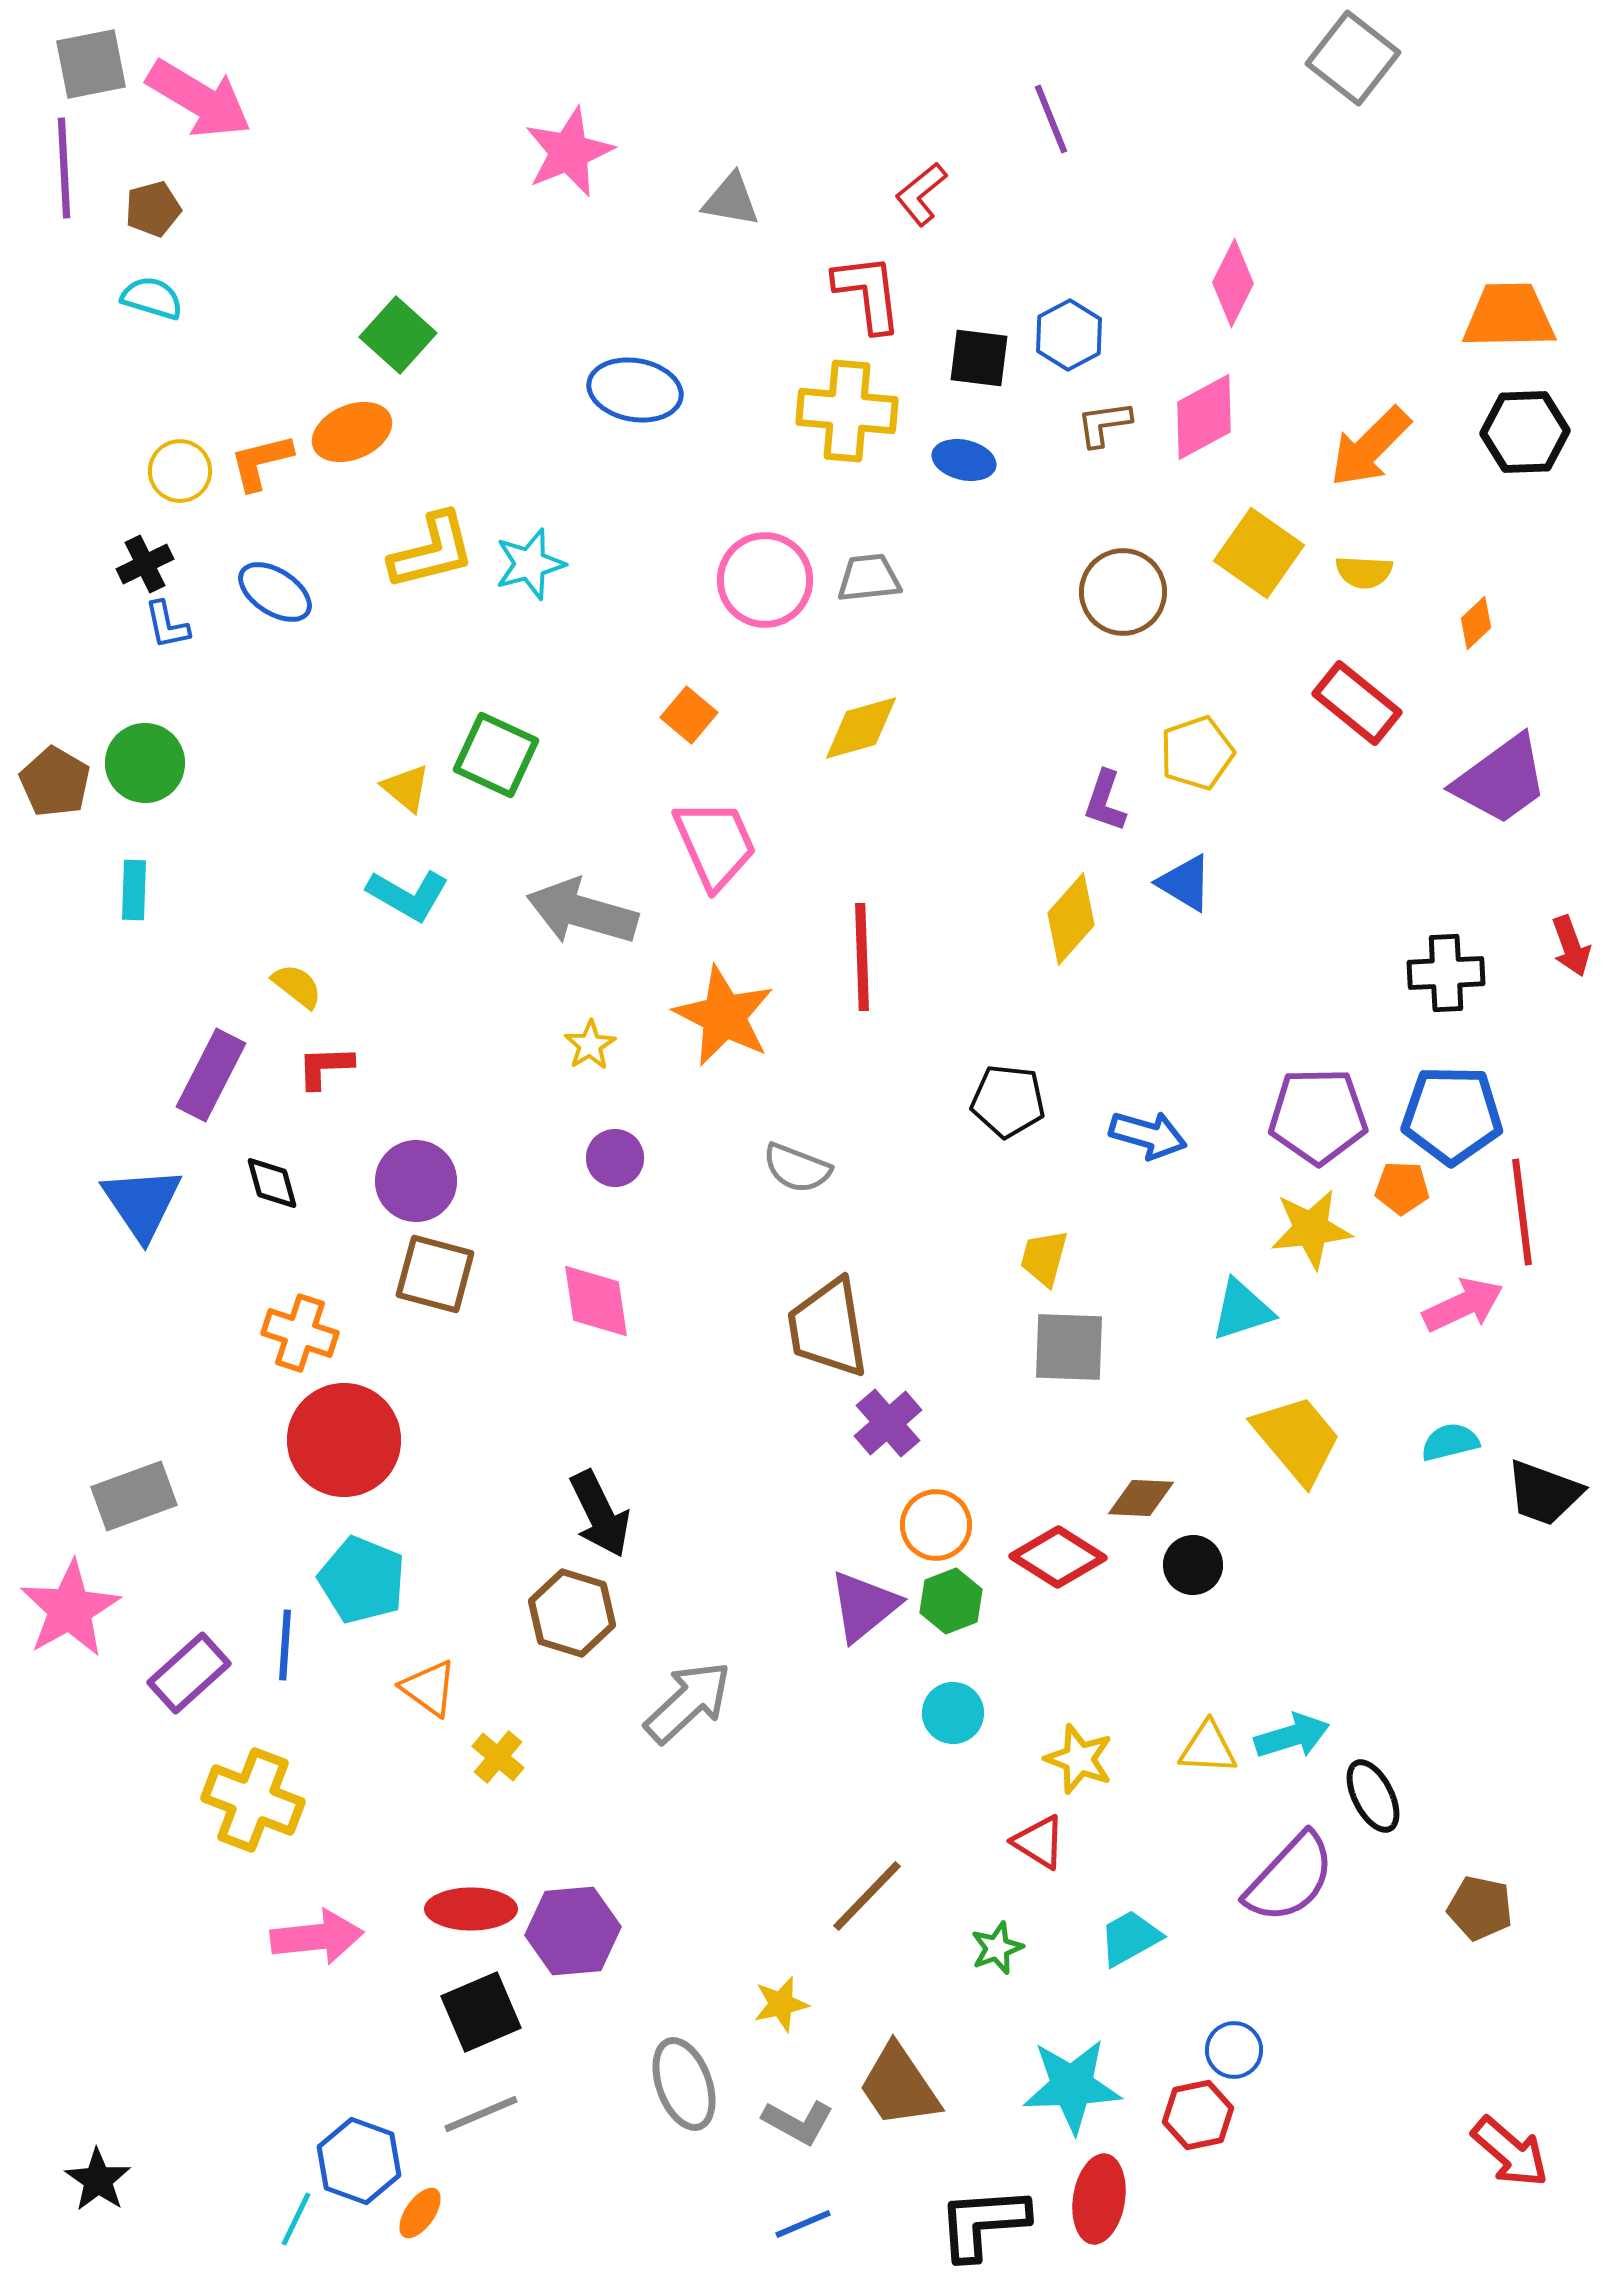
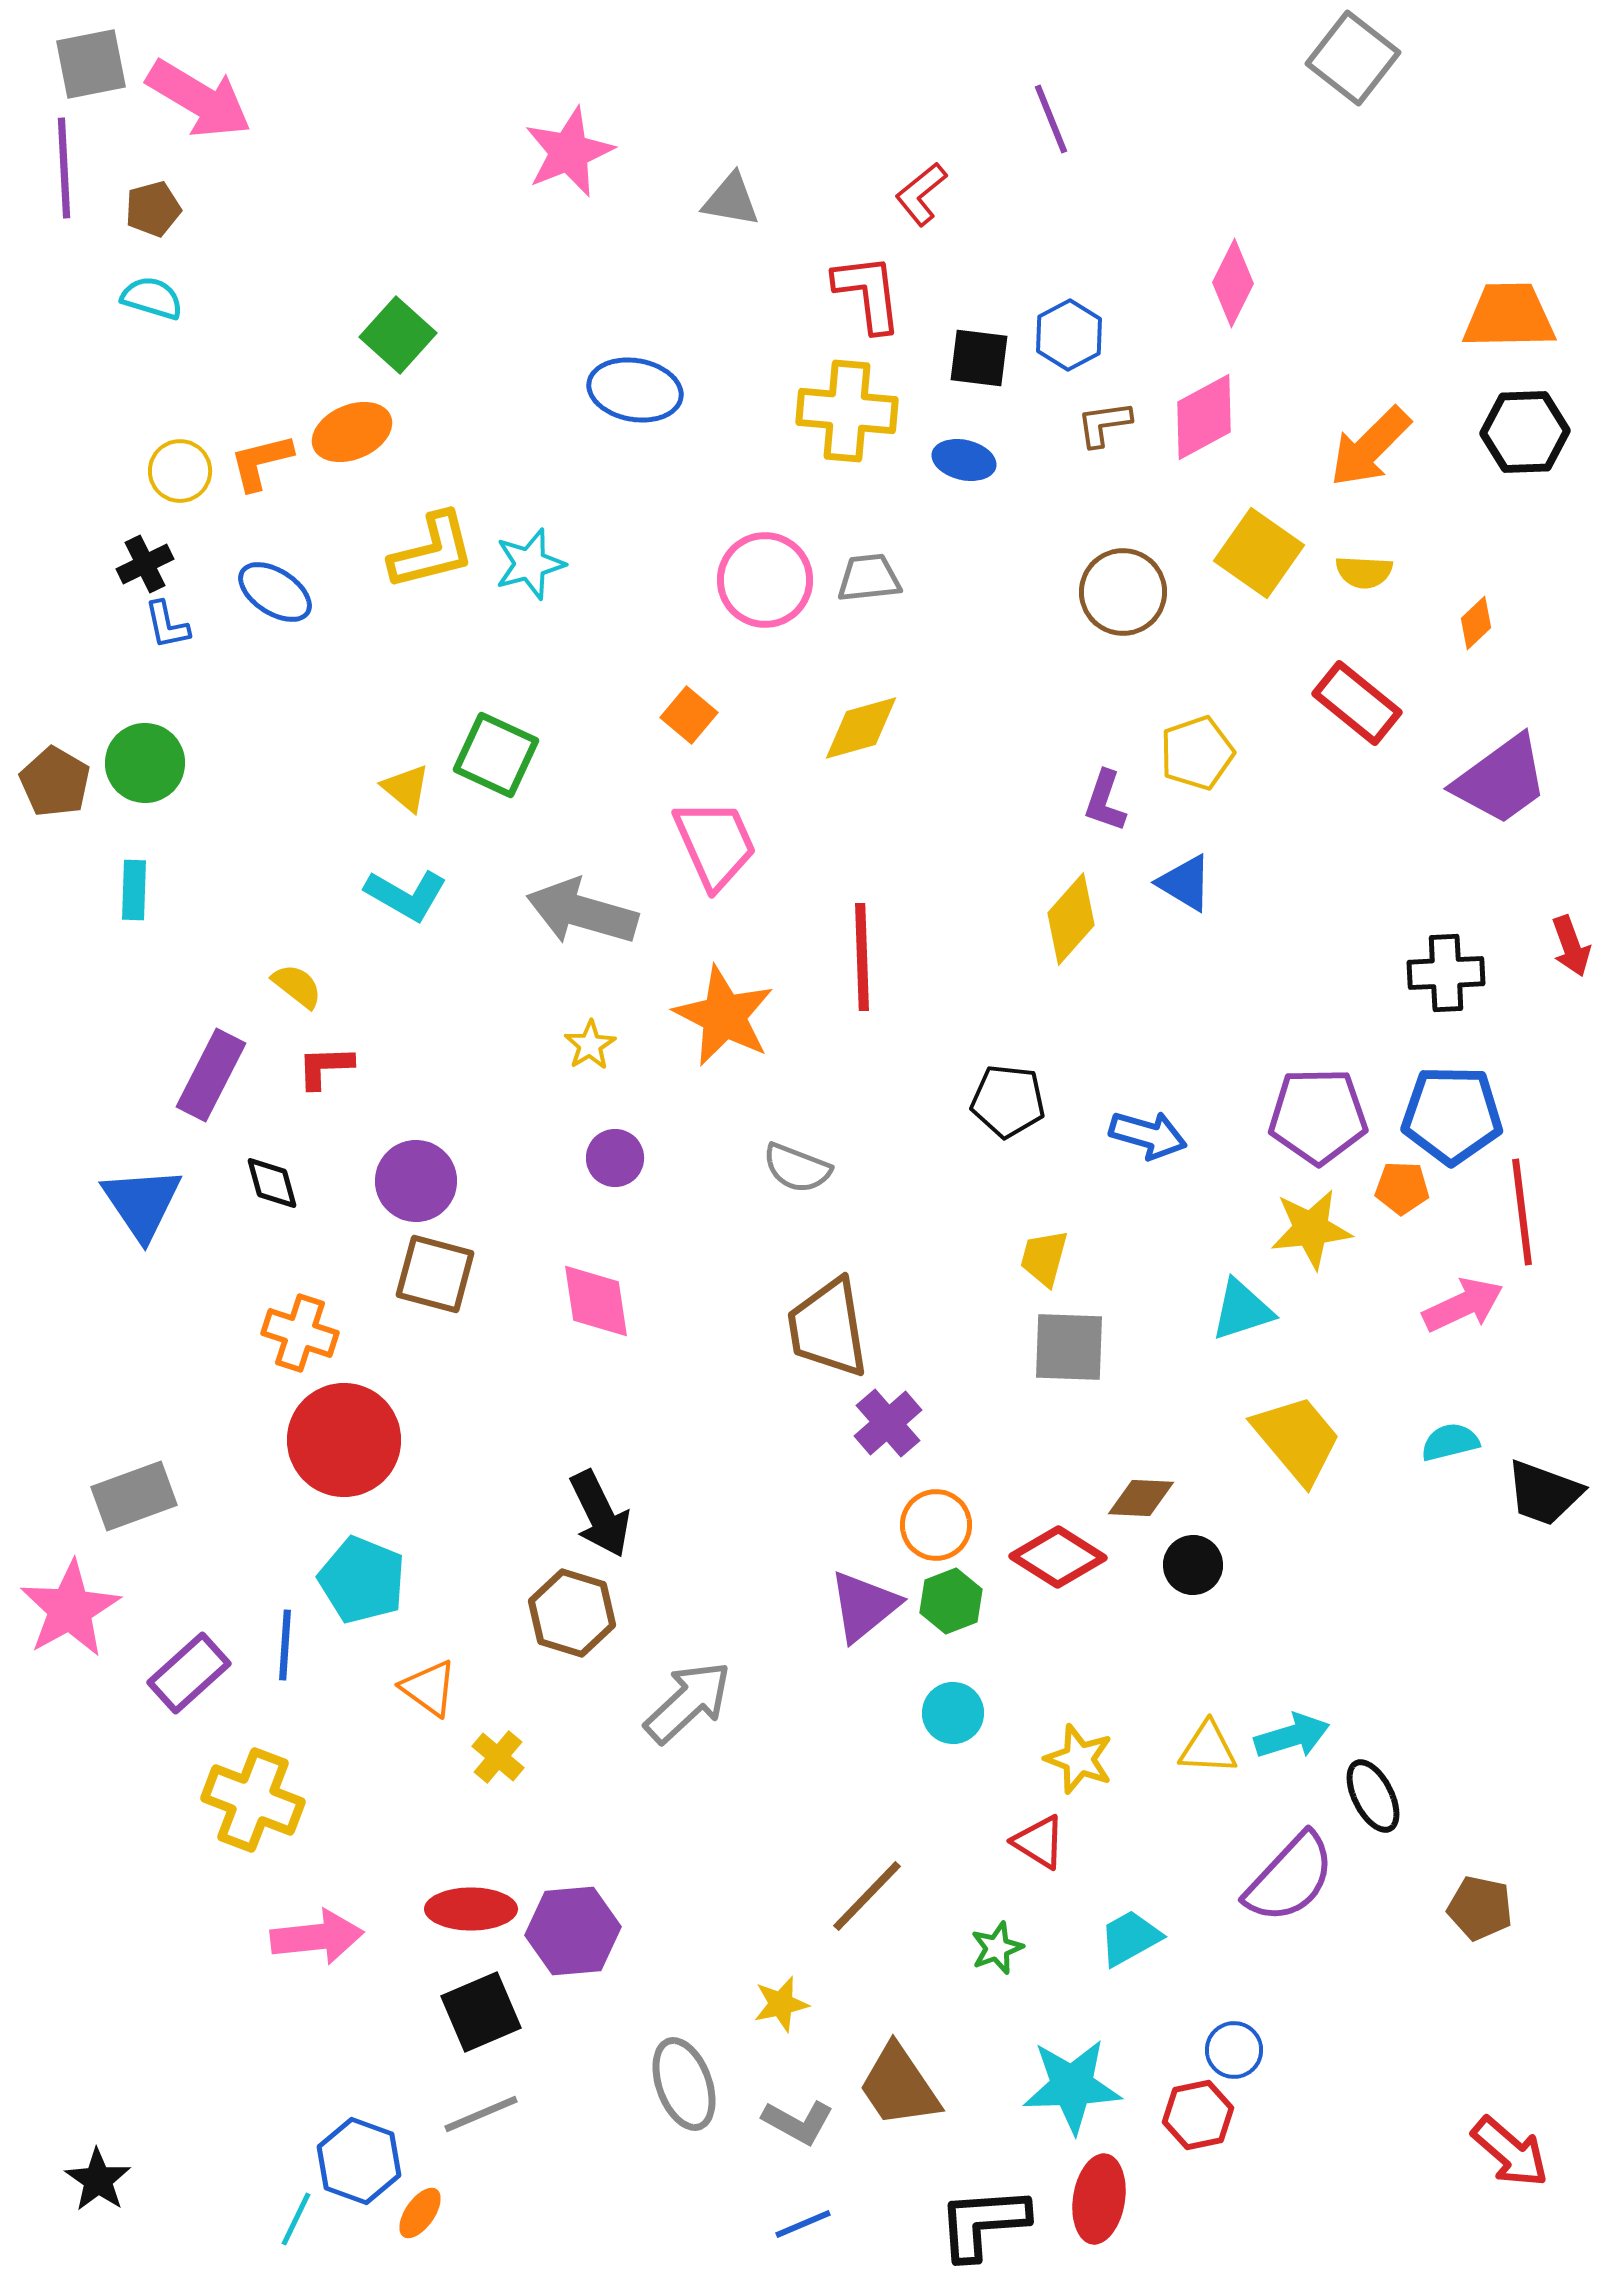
cyan L-shape at (408, 895): moved 2 px left
